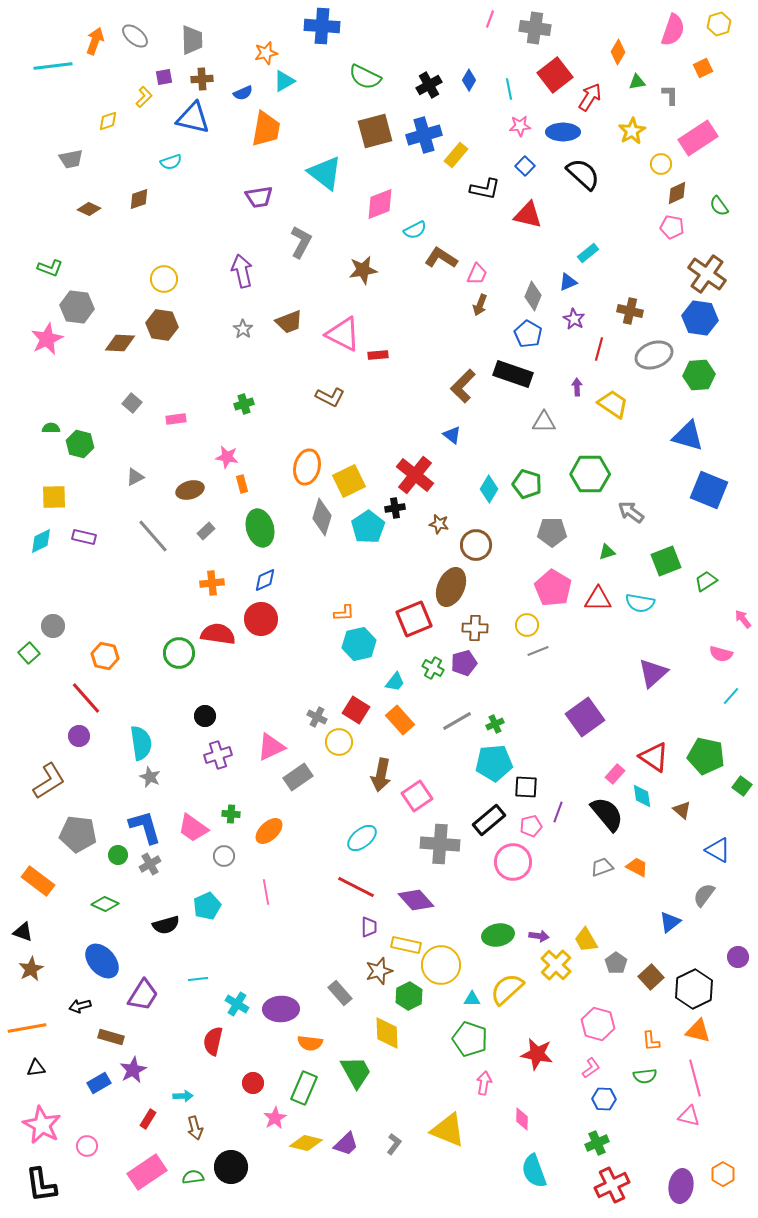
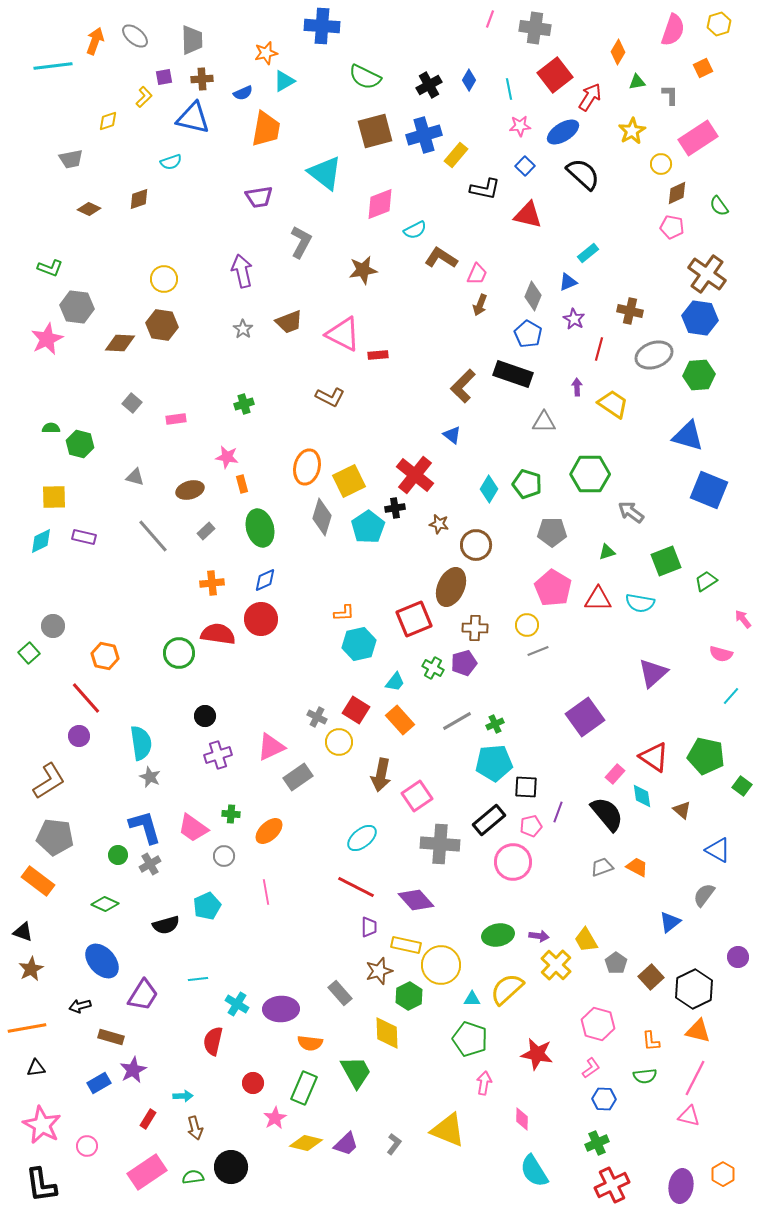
blue ellipse at (563, 132): rotated 32 degrees counterclockwise
gray triangle at (135, 477): rotated 42 degrees clockwise
gray pentagon at (78, 834): moved 23 px left, 3 px down
pink line at (695, 1078): rotated 42 degrees clockwise
cyan semicircle at (534, 1171): rotated 12 degrees counterclockwise
